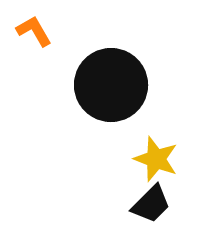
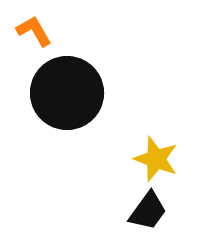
black circle: moved 44 px left, 8 px down
black trapezoid: moved 3 px left, 7 px down; rotated 9 degrees counterclockwise
